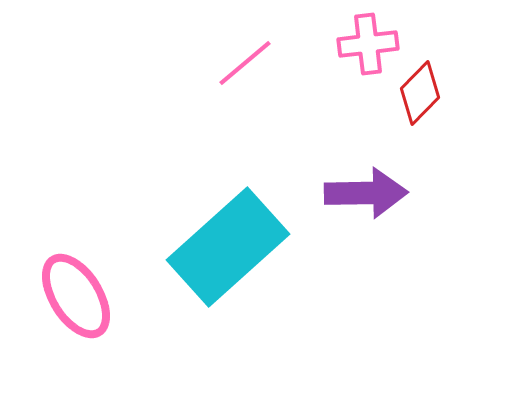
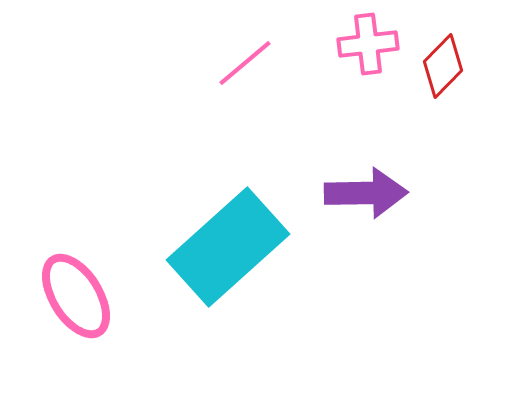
red diamond: moved 23 px right, 27 px up
